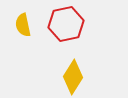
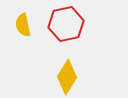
yellow diamond: moved 6 px left
